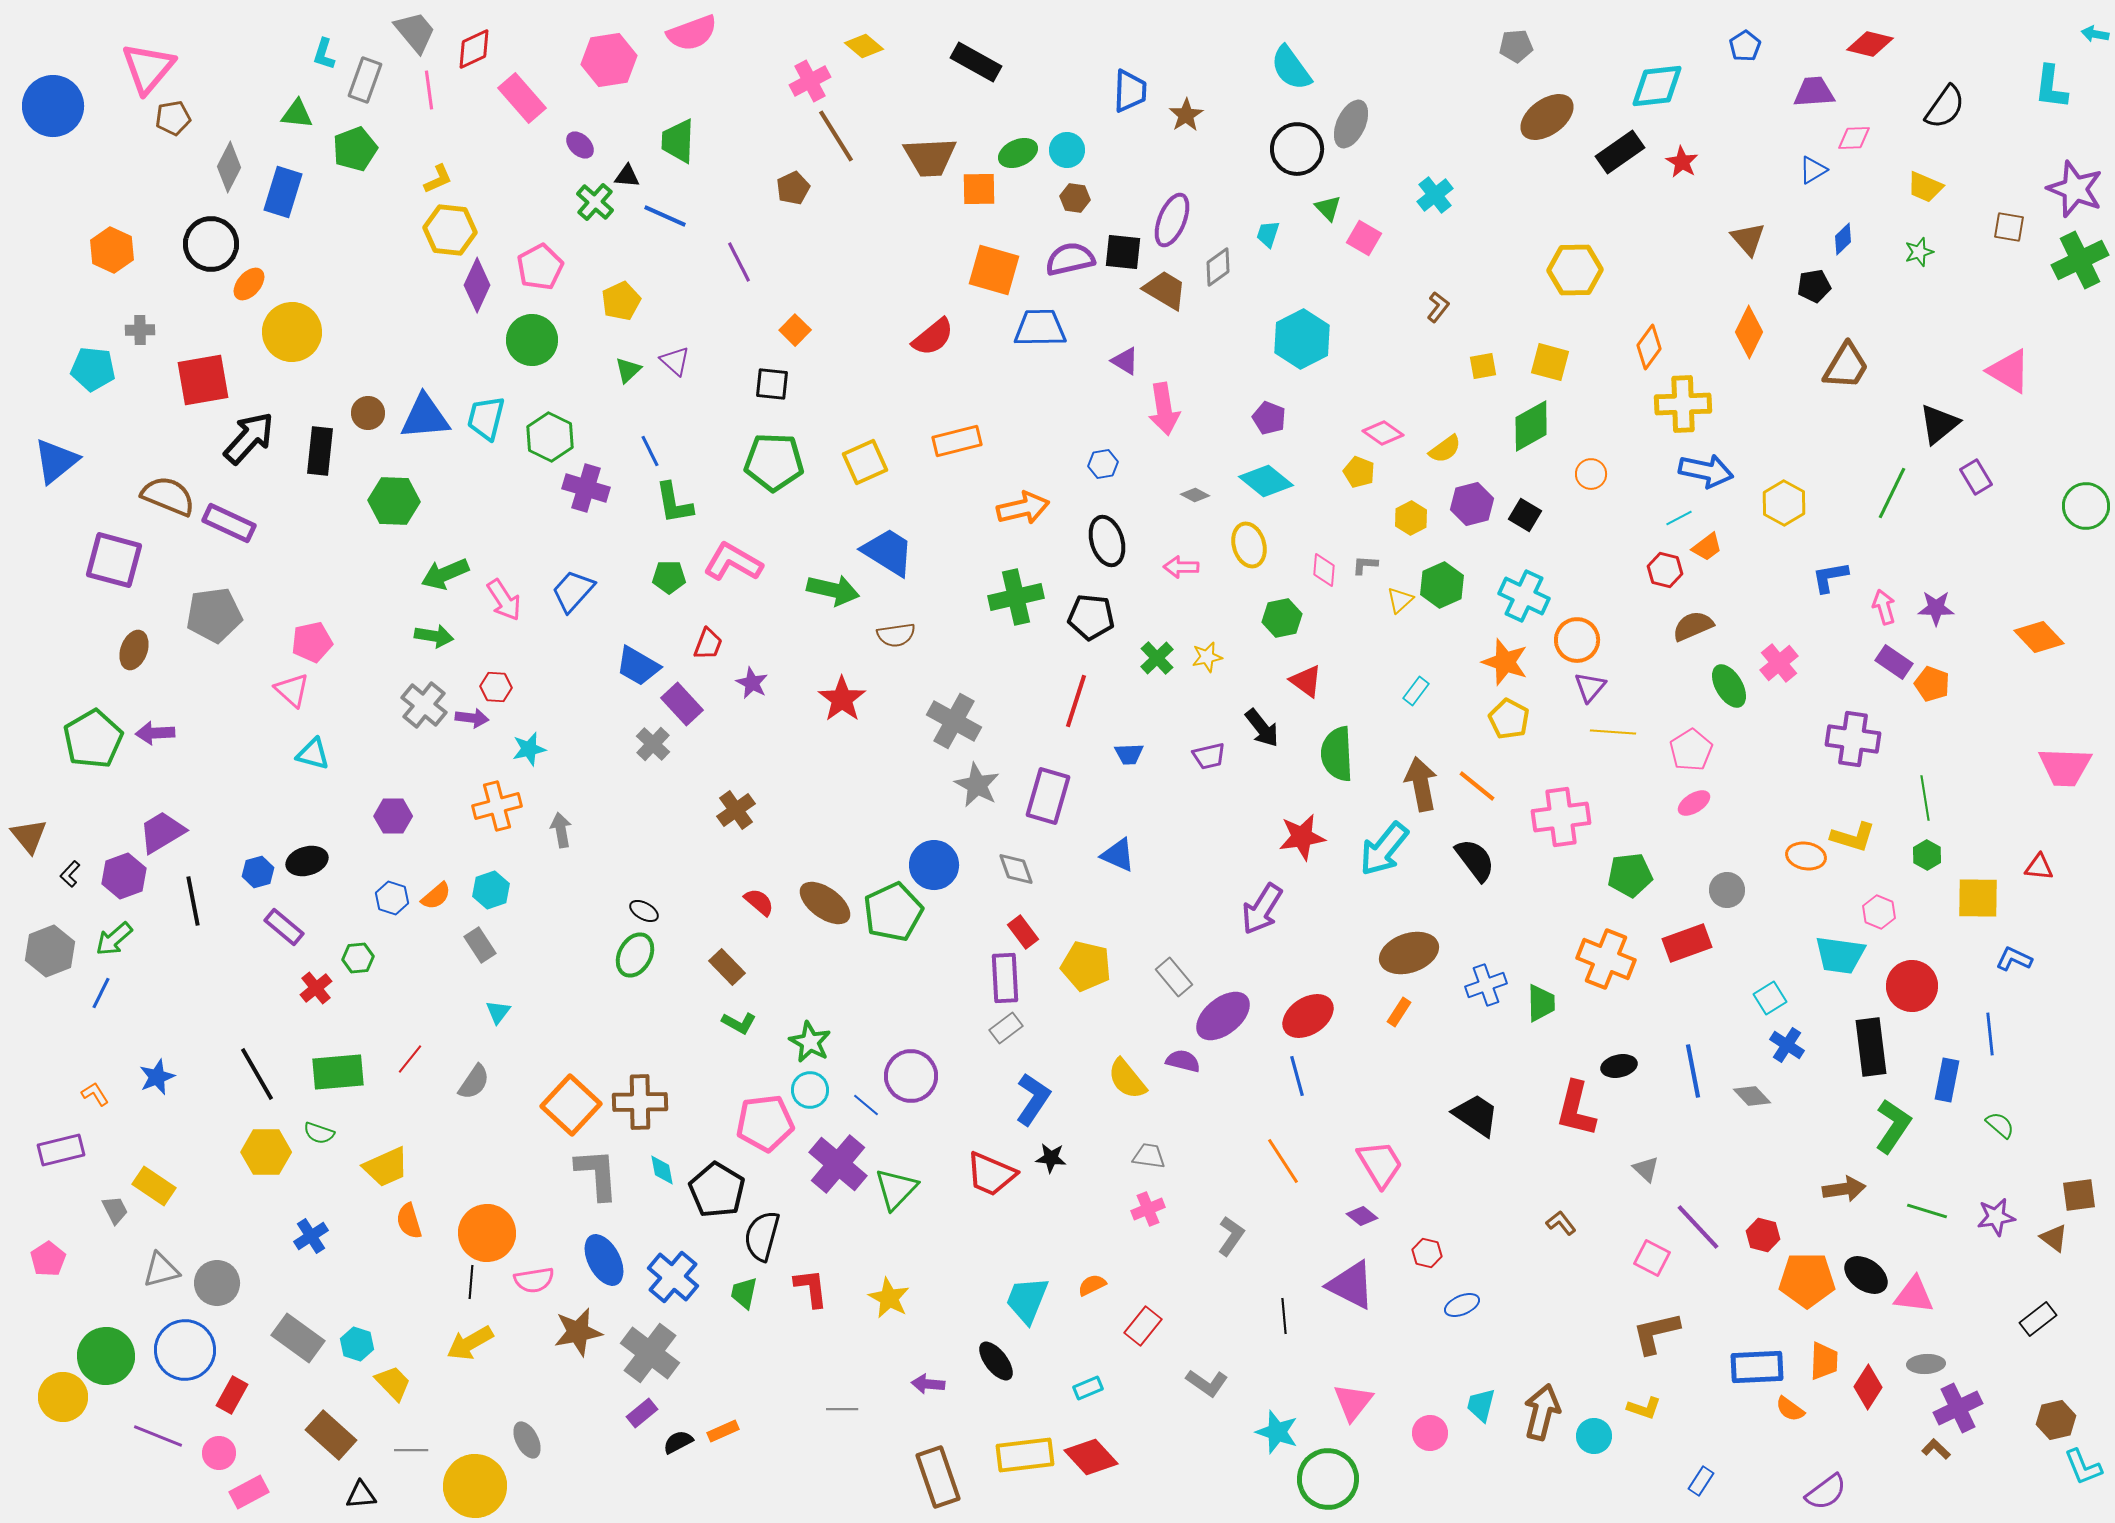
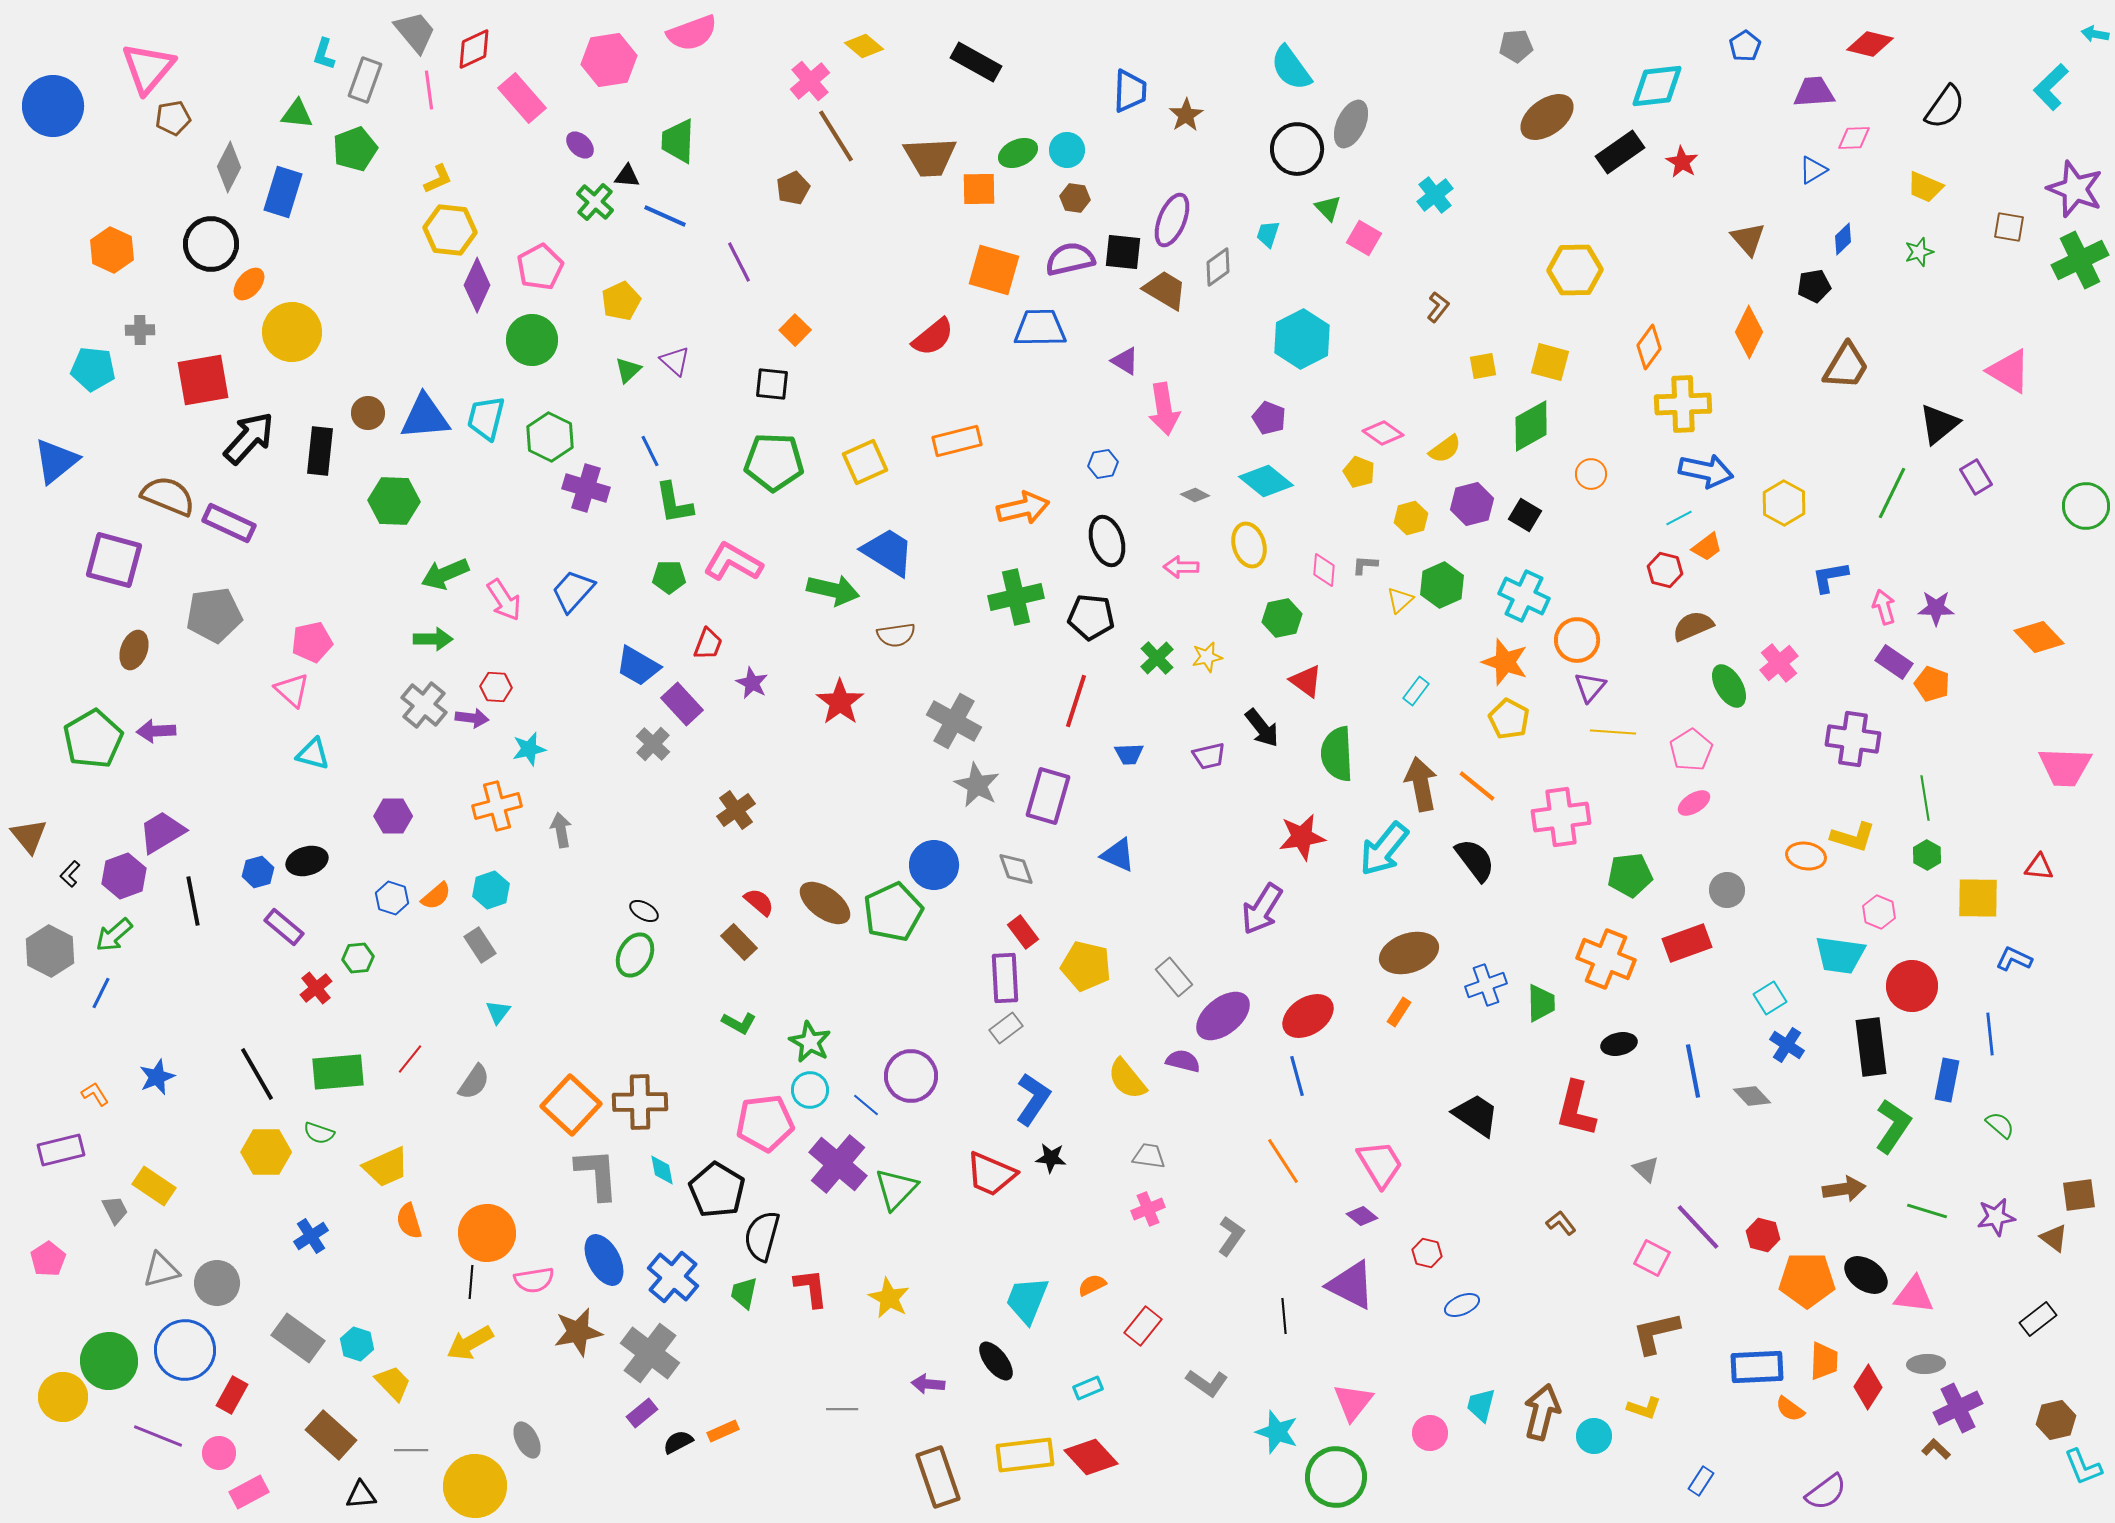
pink cross at (810, 81): rotated 12 degrees counterclockwise
cyan L-shape at (2051, 87): rotated 39 degrees clockwise
yellow hexagon at (1411, 518): rotated 12 degrees clockwise
green arrow at (434, 636): moved 1 px left, 3 px down; rotated 9 degrees counterclockwise
red star at (842, 699): moved 2 px left, 3 px down
purple arrow at (155, 733): moved 1 px right, 2 px up
green arrow at (114, 939): moved 4 px up
gray hexagon at (50, 951): rotated 12 degrees counterclockwise
brown rectangle at (727, 967): moved 12 px right, 25 px up
black ellipse at (1619, 1066): moved 22 px up
green circle at (106, 1356): moved 3 px right, 5 px down
green circle at (1328, 1479): moved 8 px right, 2 px up
